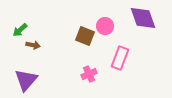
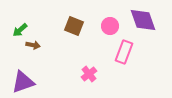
purple diamond: moved 2 px down
pink circle: moved 5 px right
brown square: moved 11 px left, 10 px up
pink rectangle: moved 4 px right, 6 px up
pink cross: rotated 14 degrees counterclockwise
purple triangle: moved 3 px left, 2 px down; rotated 30 degrees clockwise
